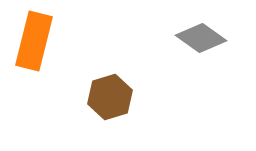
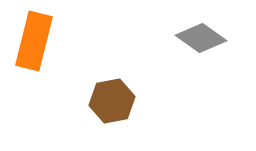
brown hexagon: moved 2 px right, 4 px down; rotated 6 degrees clockwise
